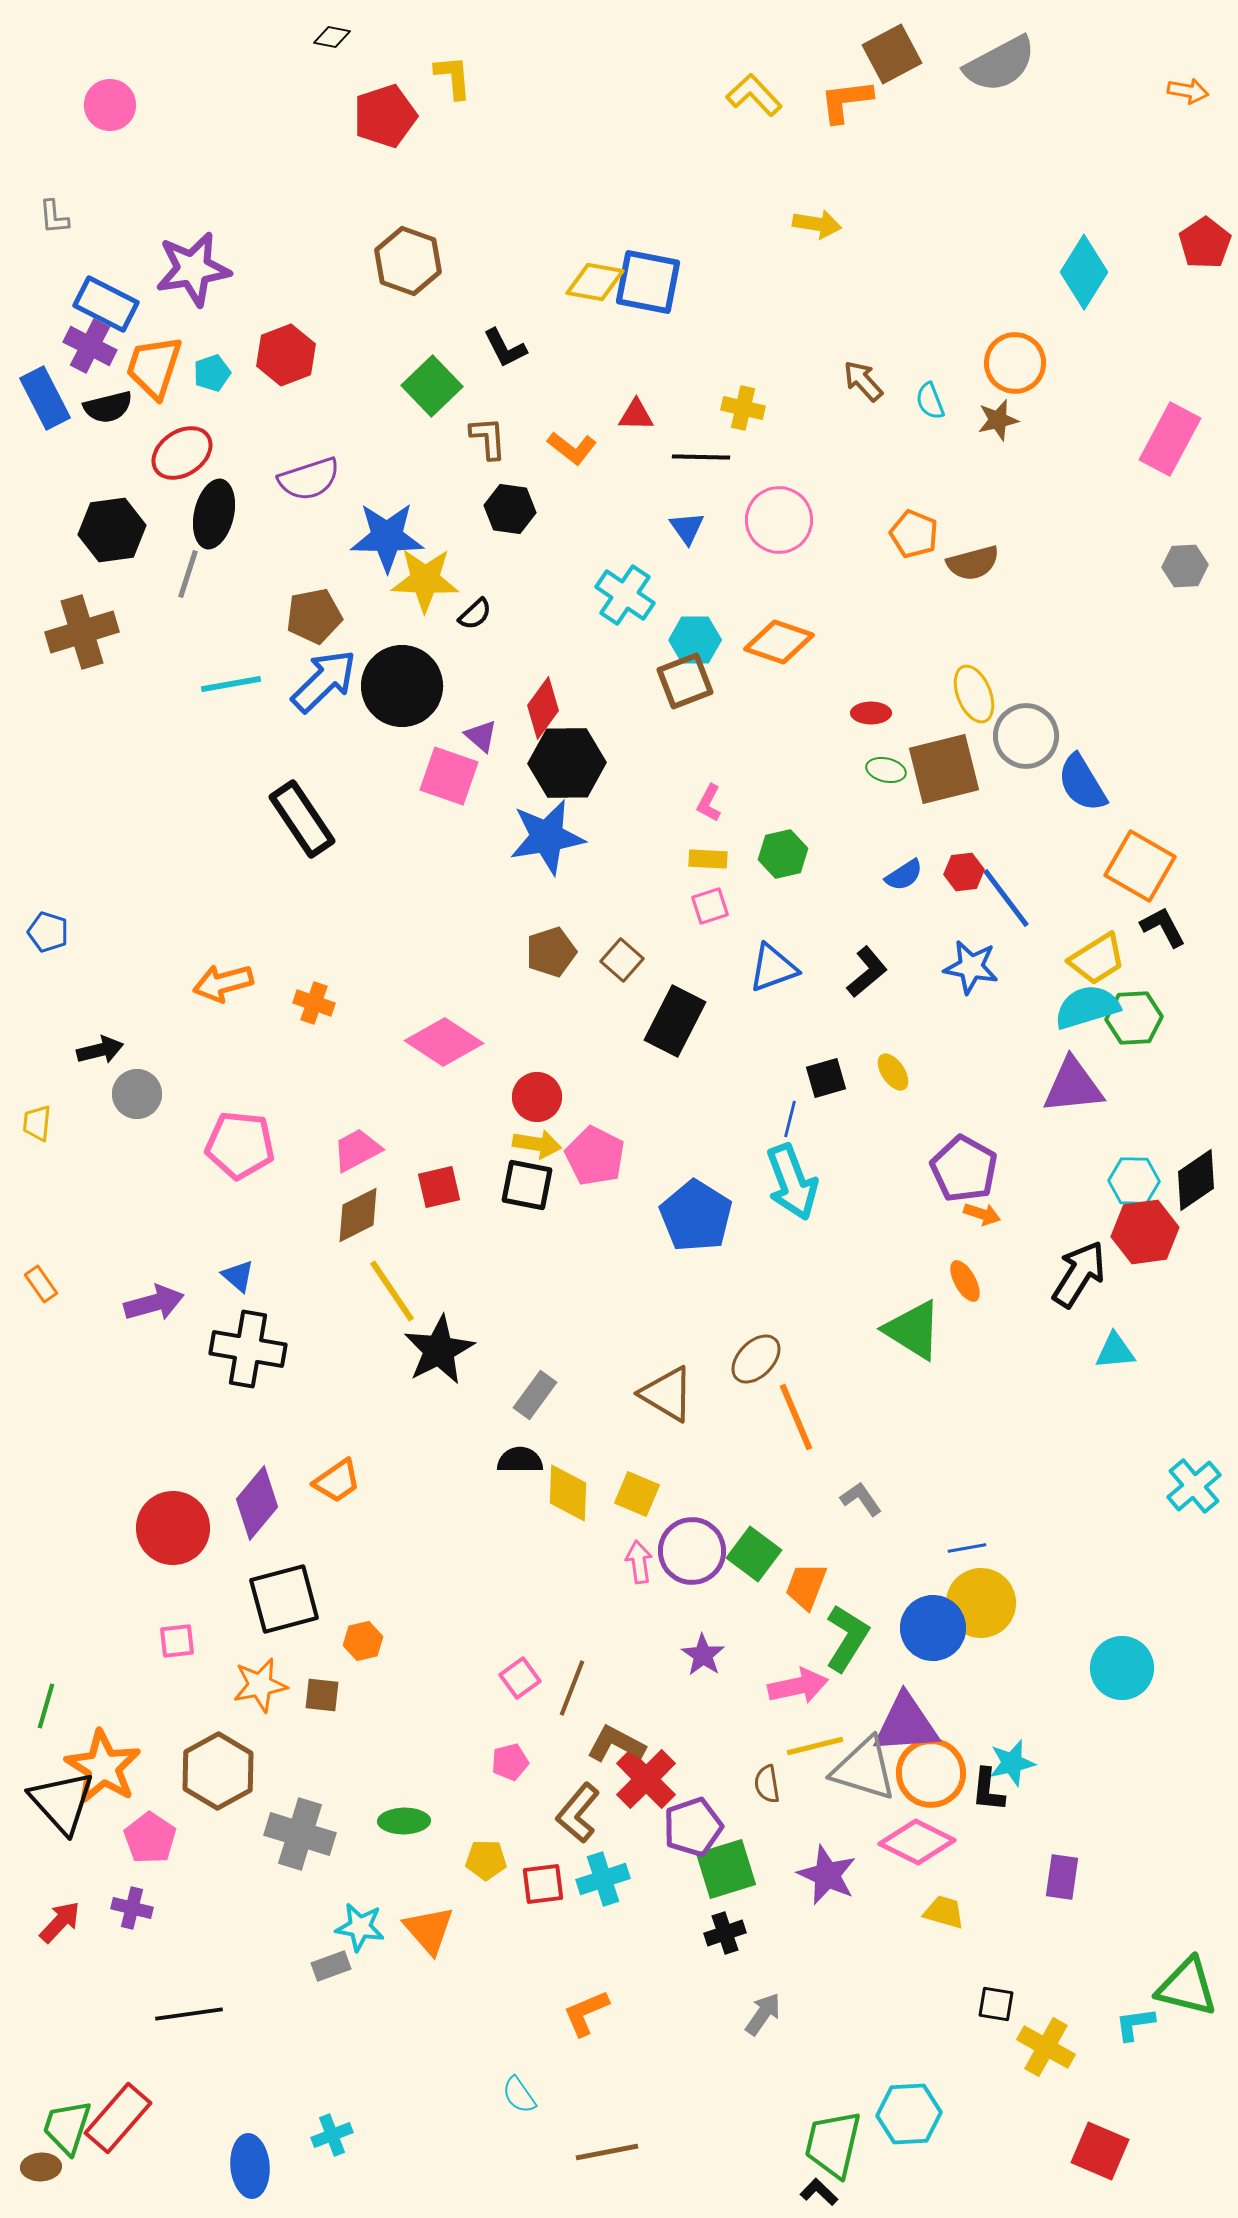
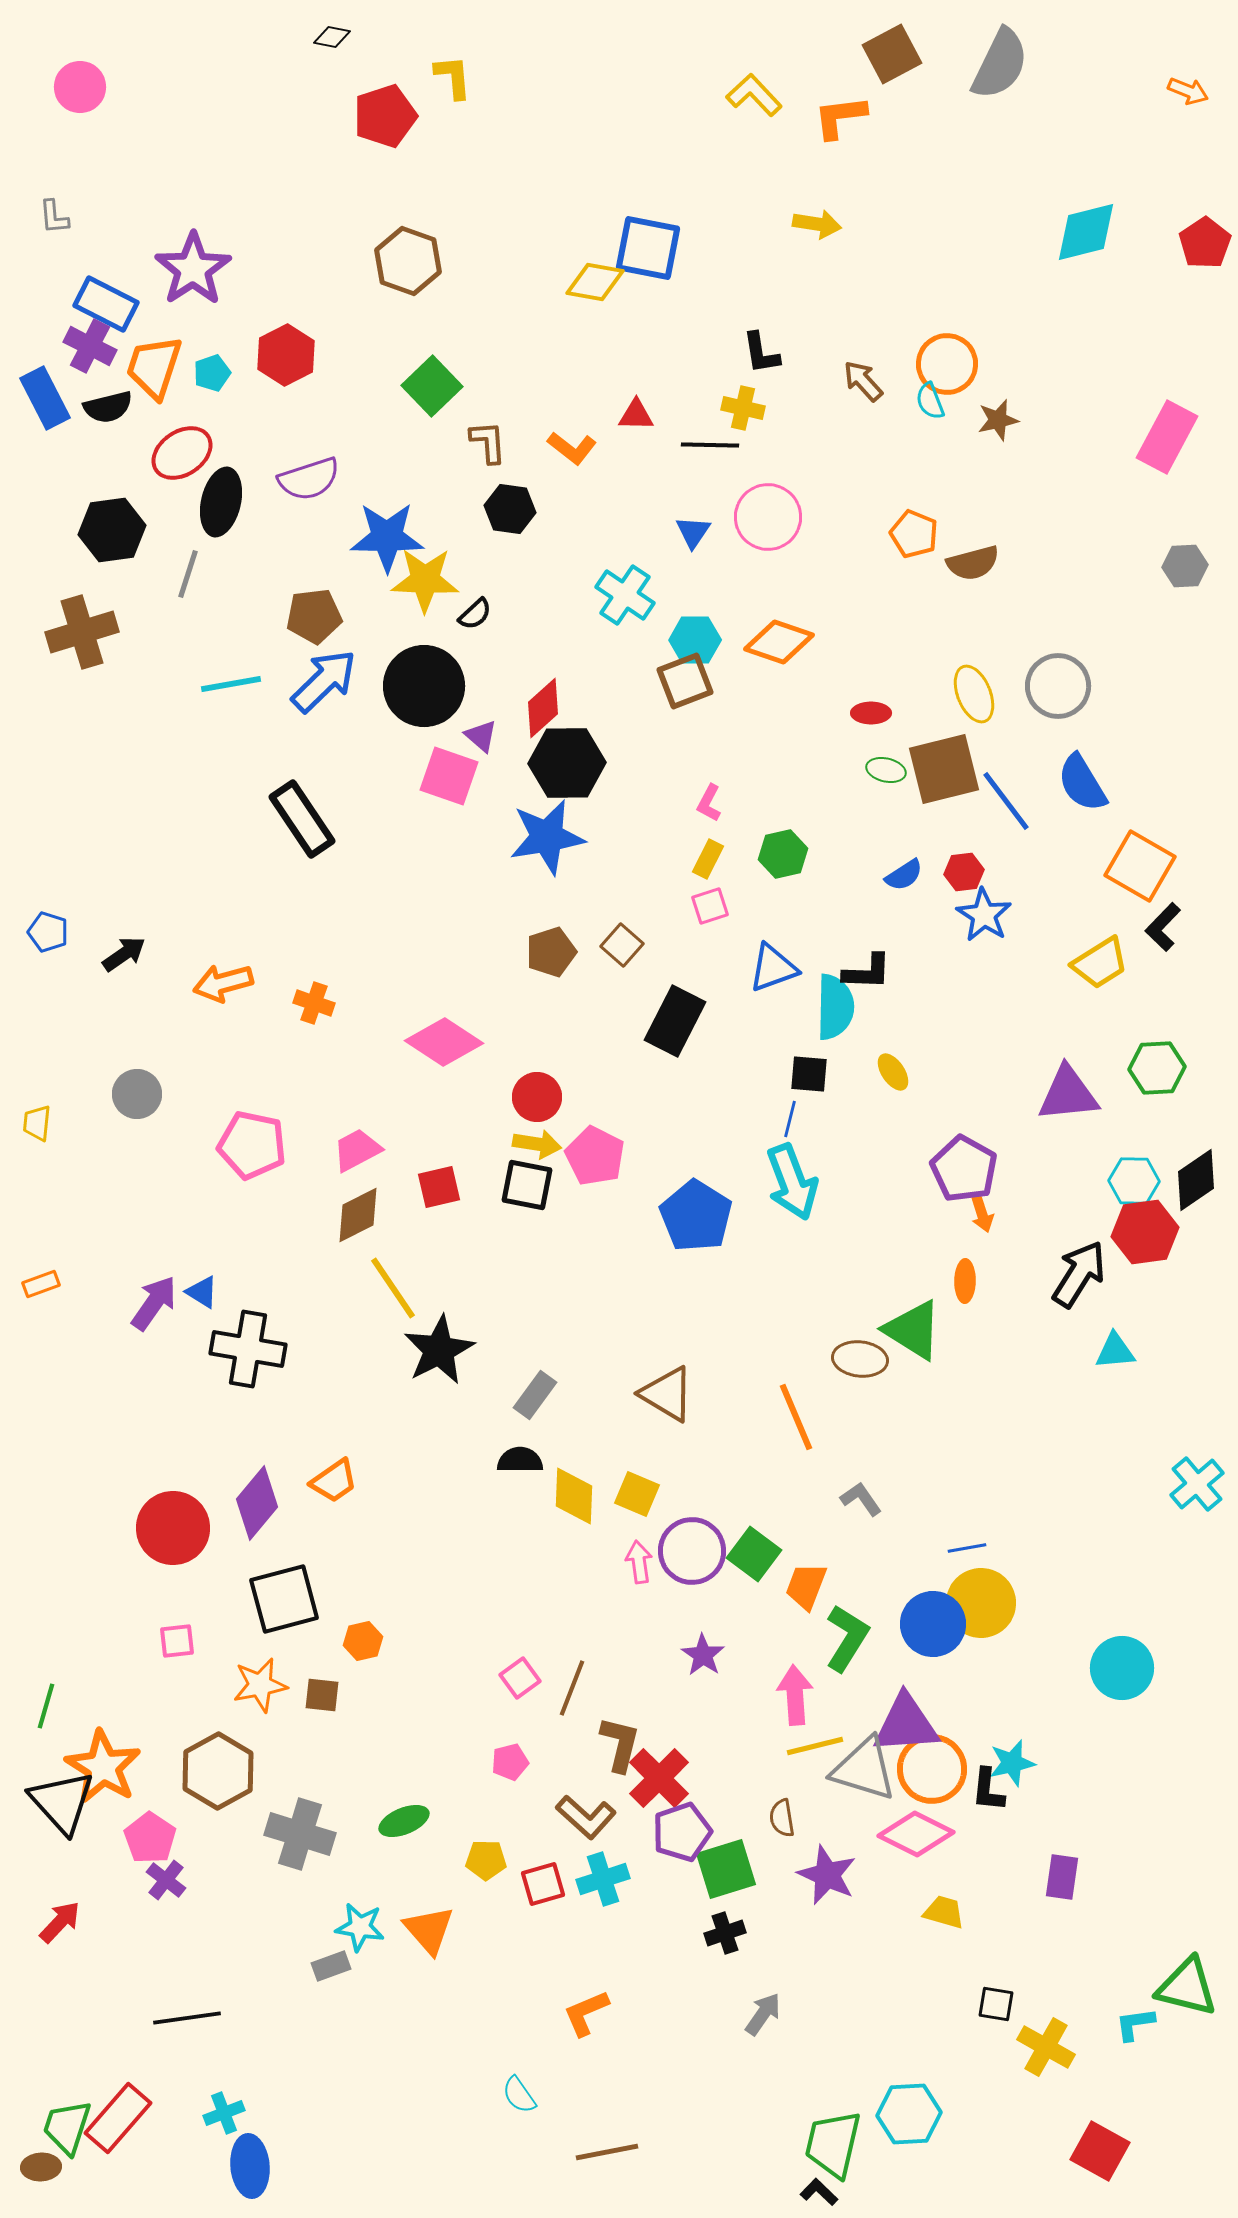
gray semicircle at (1000, 64): rotated 36 degrees counterclockwise
orange arrow at (1188, 91): rotated 12 degrees clockwise
orange L-shape at (846, 101): moved 6 px left, 16 px down
pink circle at (110, 105): moved 30 px left, 18 px up
purple star at (193, 269): rotated 24 degrees counterclockwise
cyan diamond at (1084, 272): moved 2 px right, 40 px up; rotated 44 degrees clockwise
blue square at (648, 282): moved 34 px up
black L-shape at (505, 348): moved 256 px right, 5 px down; rotated 18 degrees clockwise
red hexagon at (286, 355): rotated 6 degrees counterclockwise
orange circle at (1015, 363): moved 68 px left, 1 px down
brown L-shape at (488, 438): moved 4 px down
pink rectangle at (1170, 439): moved 3 px left, 2 px up
black line at (701, 457): moved 9 px right, 12 px up
black ellipse at (214, 514): moved 7 px right, 12 px up
pink circle at (779, 520): moved 11 px left, 3 px up
blue triangle at (687, 528): moved 6 px right, 4 px down; rotated 9 degrees clockwise
brown pentagon at (314, 616): rotated 4 degrees clockwise
black circle at (402, 686): moved 22 px right
red diamond at (543, 708): rotated 12 degrees clockwise
gray circle at (1026, 736): moved 32 px right, 50 px up
yellow rectangle at (708, 859): rotated 66 degrees counterclockwise
blue line at (1006, 898): moved 97 px up
black L-shape at (1163, 927): rotated 108 degrees counterclockwise
yellow trapezoid at (1097, 959): moved 3 px right, 4 px down
brown square at (622, 960): moved 15 px up
blue star at (971, 967): moved 13 px right, 52 px up; rotated 22 degrees clockwise
black L-shape at (867, 972): rotated 42 degrees clockwise
cyan semicircle at (1087, 1007): moved 252 px left; rotated 108 degrees clockwise
green hexagon at (1134, 1018): moved 23 px right, 50 px down
black arrow at (100, 1050): moved 24 px right, 96 px up; rotated 21 degrees counterclockwise
black square at (826, 1078): moved 17 px left, 4 px up; rotated 21 degrees clockwise
purple triangle at (1073, 1086): moved 5 px left, 8 px down
pink pentagon at (240, 1145): moved 12 px right; rotated 6 degrees clockwise
orange arrow at (982, 1214): rotated 54 degrees clockwise
blue triangle at (238, 1276): moved 36 px left, 16 px down; rotated 9 degrees counterclockwise
orange ellipse at (965, 1281): rotated 30 degrees clockwise
orange rectangle at (41, 1284): rotated 75 degrees counterclockwise
yellow line at (392, 1291): moved 1 px right, 3 px up
purple arrow at (154, 1303): rotated 40 degrees counterclockwise
brown ellipse at (756, 1359): moved 104 px right; rotated 52 degrees clockwise
orange trapezoid at (337, 1481): moved 3 px left
cyan cross at (1194, 1486): moved 3 px right, 2 px up
yellow diamond at (568, 1493): moved 6 px right, 3 px down
blue circle at (933, 1628): moved 4 px up
pink arrow at (798, 1686): moved 3 px left, 9 px down; rotated 82 degrees counterclockwise
brown L-shape at (616, 1744): moved 4 px right; rotated 76 degrees clockwise
orange circle at (931, 1773): moved 1 px right, 4 px up
red cross at (646, 1779): moved 13 px right, 1 px up
brown semicircle at (767, 1784): moved 15 px right, 34 px down
brown L-shape at (578, 1813): moved 8 px right, 4 px down; rotated 88 degrees counterclockwise
green ellipse at (404, 1821): rotated 21 degrees counterclockwise
purple pentagon at (693, 1827): moved 11 px left, 5 px down
pink diamond at (917, 1842): moved 1 px left, 8 px up
red square at (543, 1884): rotated 9 degrees counterclockwise
purple cross at (132, 1908): moved 34 px right, 28 px up; rotated 24 degrees clockwise
black line at (189, 2014): moved 2 px left, 4 px down
cyan cross at (332, 2135): moved 108 px left, 22 px up
red square at (1100, 2151): rotated 6 degrees clockwise
